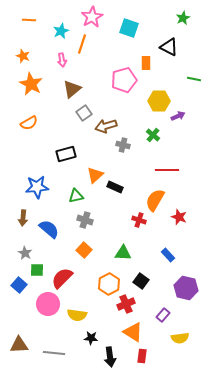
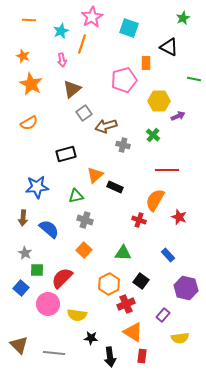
blue square at (19, 285): moved 2 px right, 3 px down
brown triangle at (19, 345): rotated 48 degrees clockwise
